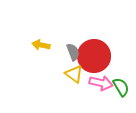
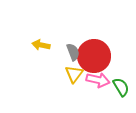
yellow triangle: rotated 30 degrees clockwise
pink arrow: moved 3 px left, 3 px up
